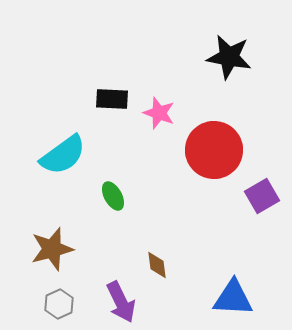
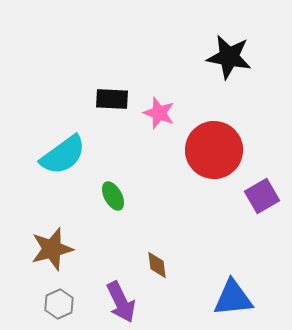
blue triangle: rotated 9 degrees counterclockwise
